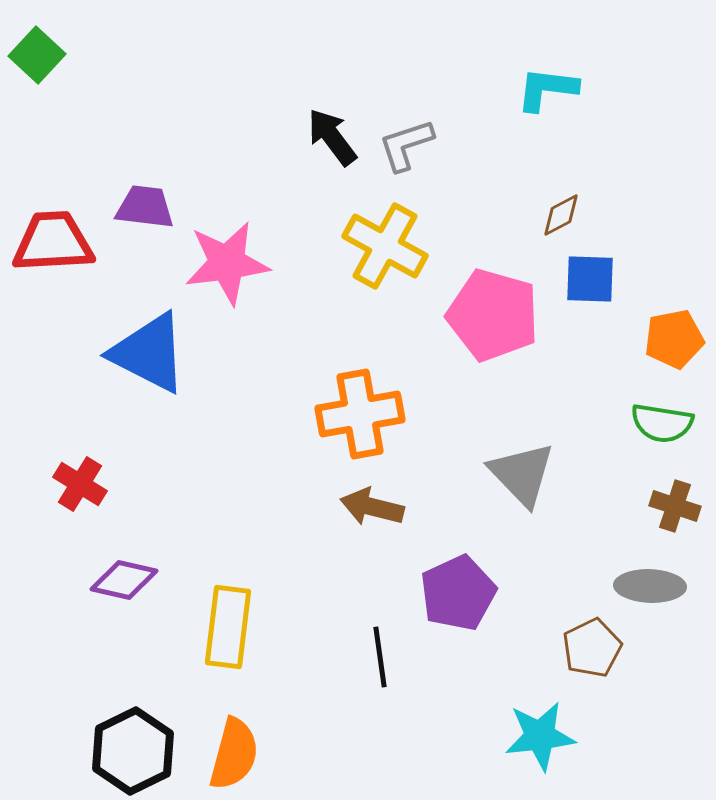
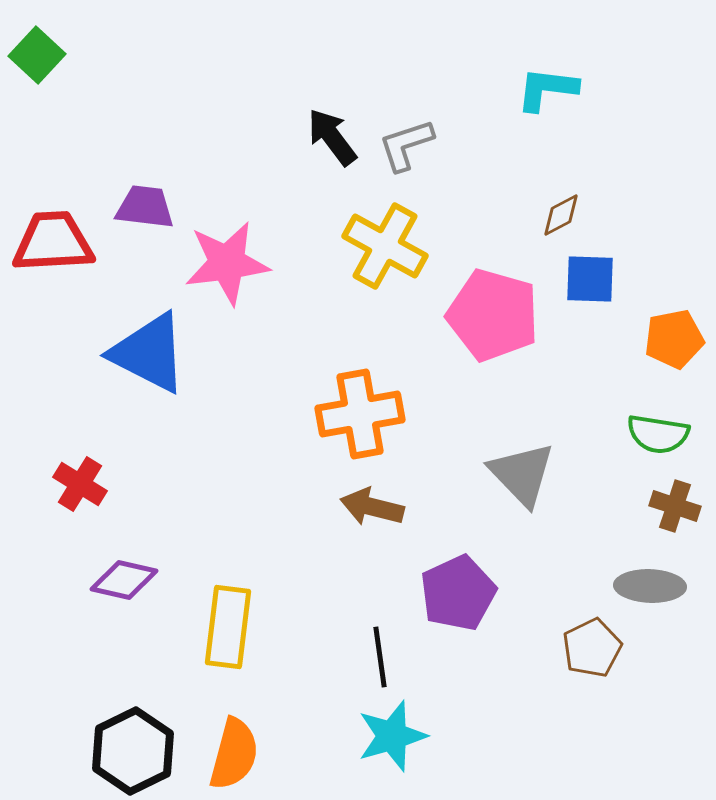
green semicircle: moved 4 px left, 11 px down
cyan star: moved 148 px left; rotated 10 degrees counterclockwise
